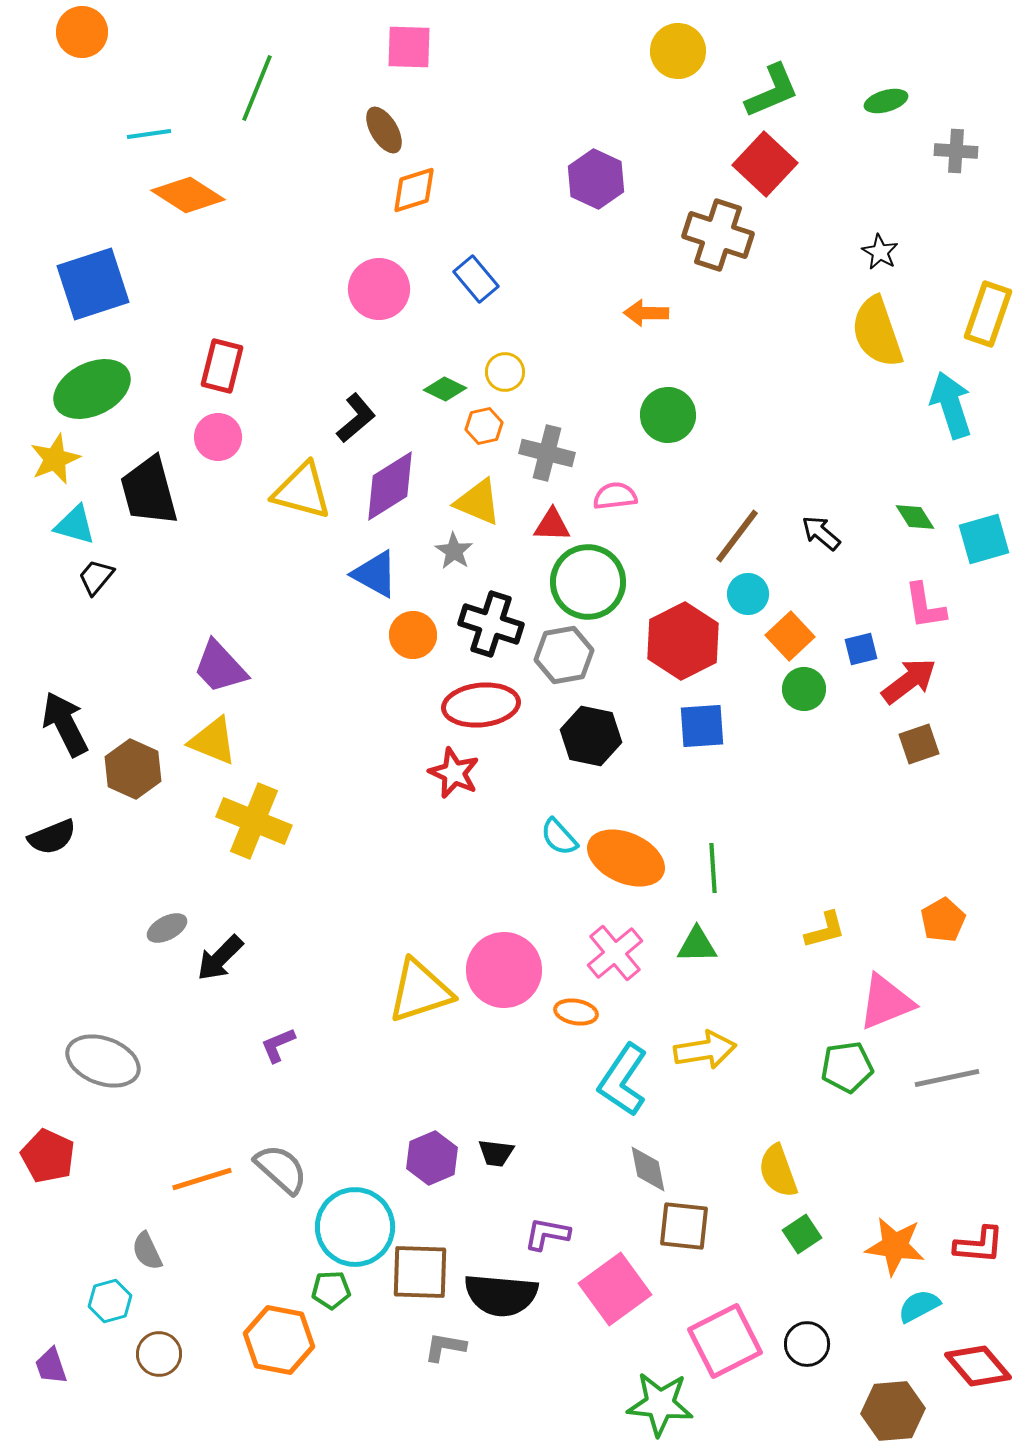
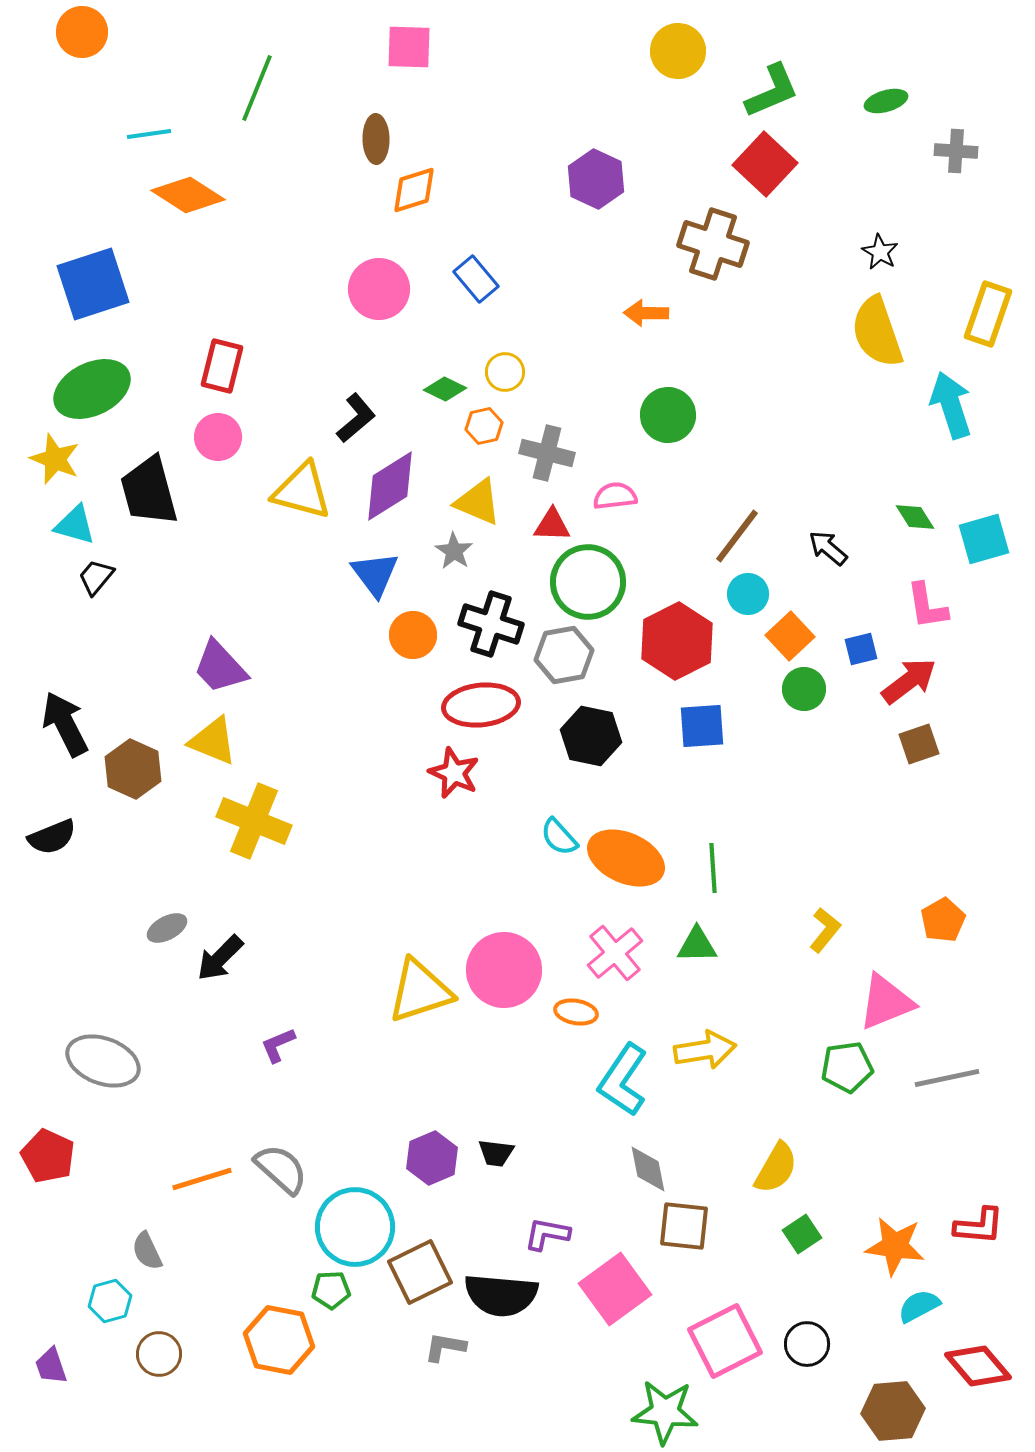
brown ellipse at (384, 130): moved 8 px left, 9 px down; rotated 30 degrees clockwise
brown cross at (718, 235): moved 5 px left, 9 px down
yellow star at (55, 459): rotated 27 degrees counterclockwise
black arrow at (821, 533): moved 7 px right, 15 px down
blue triangle at (375, 574): rotated 24 degrees clockwise
pink L-shape at (925, 606): moved 2 px right
red hexagon at (683, 641): moved 6 px left
yellow L-shape at (825, 930): rotated 36 degrees counterclockwise
yellow semicircle at (778, 1171): moved 2 px left, 3 px up; rotated 130 degrees counterclockwise
red L-shape at (979, 1245): moved 19 px up
brown square at (420, 1272): rotated 28 degrees counterclockwise
green star at (660, 1404): moved 5 px right, 8 px down
